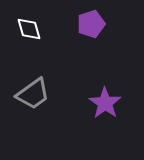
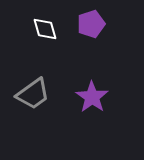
white diamond: moved 16 px right
purple star: moved 13 px left, 6 px up
